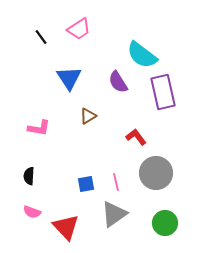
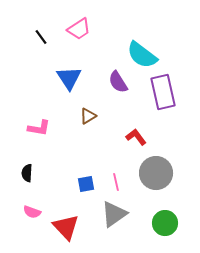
black semicircle: moved 2 px left, 3 px up
